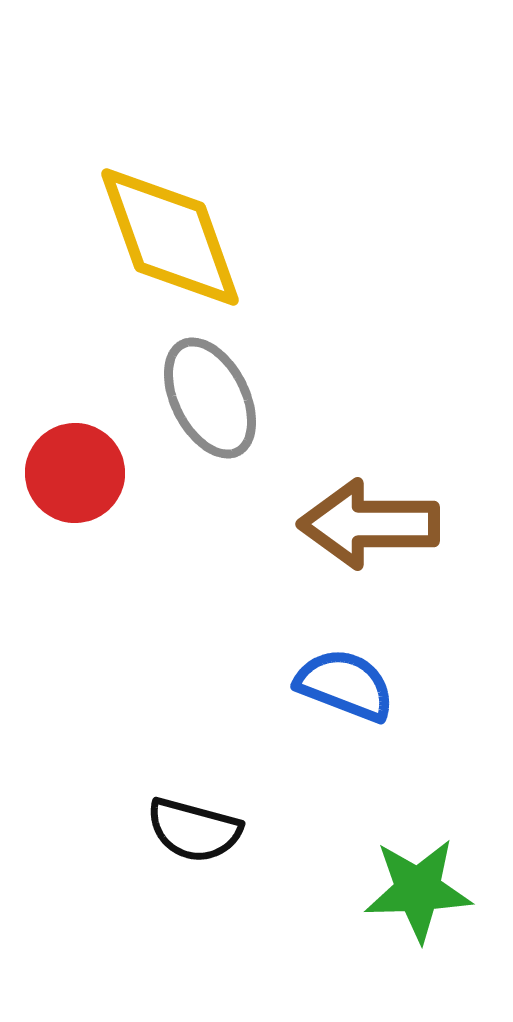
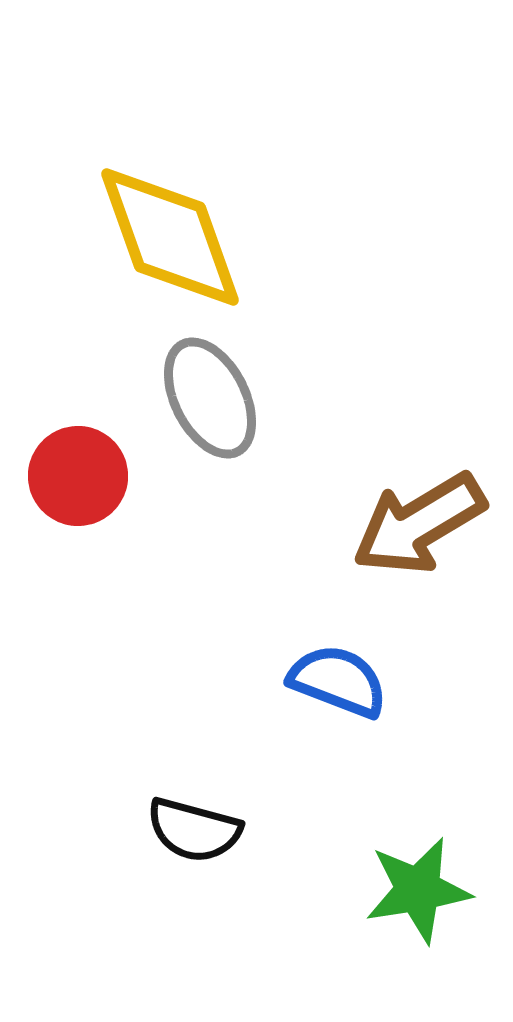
red circle: moved 3 px right, 3 px down
brown arrow: moved 50 px right; rotated 31 degrees counterclockwise
blue semicircle: moved 7 px left, 4 px up
green star: rotated 7 degrees counterclockwise
